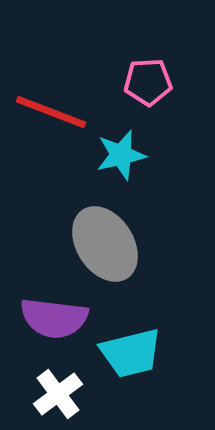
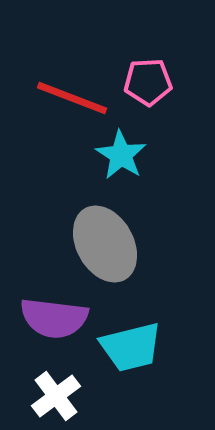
red line: moved 21 px right, 14 px up
cyan star: rotated 27 degrees counterclockwise
gray ellipse: rotated 4 degrees clockwise
cyan trapezoid: moved 6 px up
white cross: moved 2 px left, 2 px down
